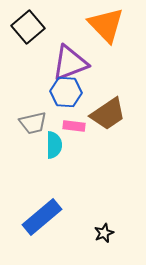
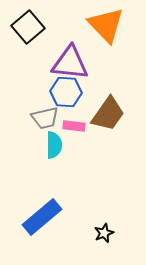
purple triangle: rotated 27 degrees clockwise
brown trapezoid: rotated 21 degrees counterclockwise
gray trapezoid: moved 12 px right, 5 px up
